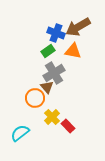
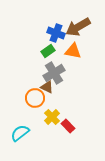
brown triangle: rotated 24 degrees counterclockwise
